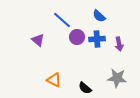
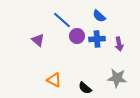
purple circle: moved 1 px up
